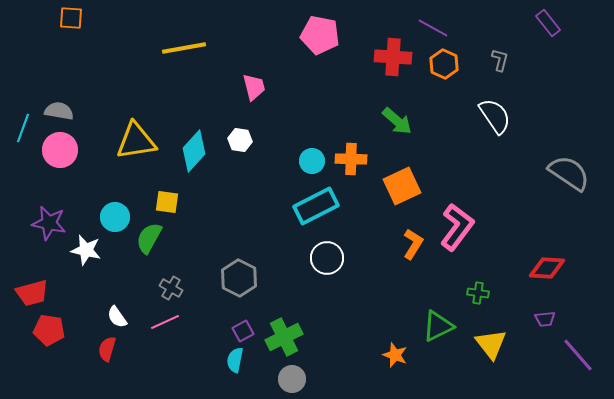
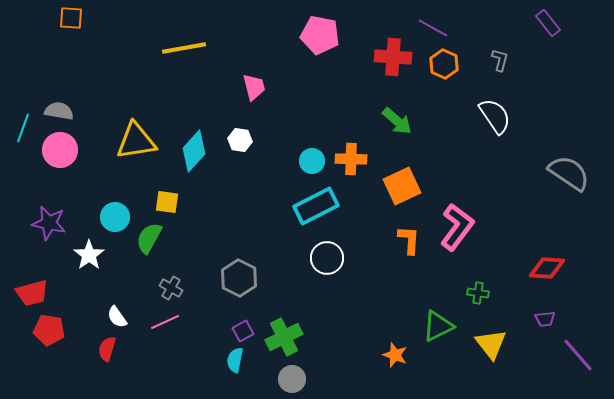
orange L-shape at (413, 244): moved 4 px left, 4 px up; rotated 28 degrees counterclockwise
white star at (86, 250): moved 3 px right, 5 px down; rotated 24 degrees clockwise
